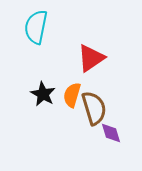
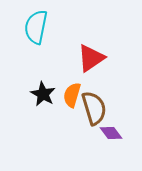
purple diamond: rotated 20 degrees counterclockwise
